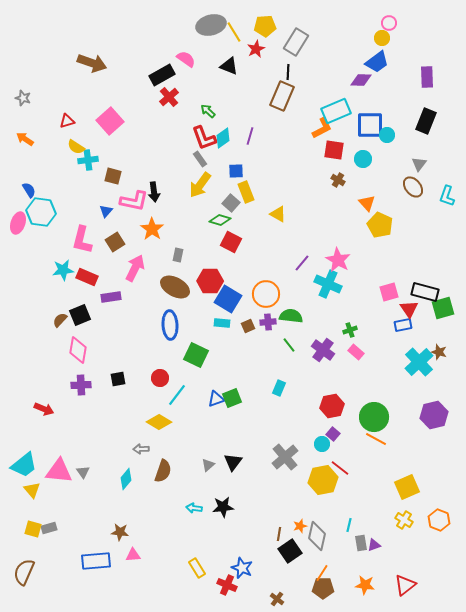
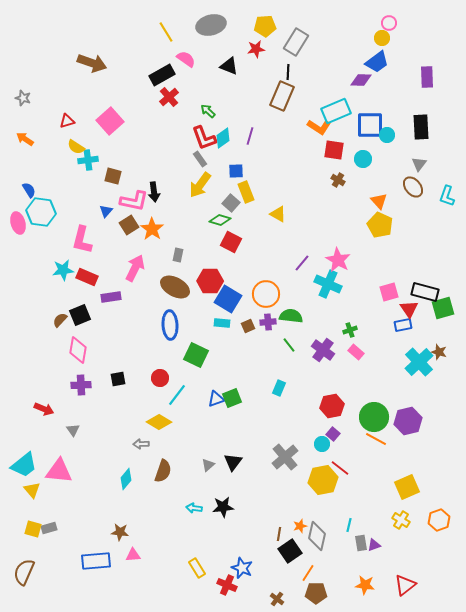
yellow line at (234, 32): moved 68 px left
red star at (256, 49): rotated 18 degrees clockwise
black rectangle at (426, 121): moved 5 px left, 6 px down; rotated 25 degrees counterclockwise
orange L-shape at (322, 128): moved 3 px left, 1 px up; rotated 60 degrees clockwise
orange triangle at (367, 203): moved 12 px right, 2 px up
pink ellipse at (18, 223): rotated 35 degrees counterclockwise
brown square at (115, 242): moved 14 px right, 17 px up
purple hexagon at (434, 415): moved 26 px left, 6 px down
gray arrow at (141, 449): moved 5 px up
gray triangle at (83, 472): moved 10 px left, 42 px up
yellow cross at (404, 520): moved 3 px left
orange hexagon at (439, 520): rotated 20 degrees clockwise
orange line at (322, 573): moved 14 px left
brown pentagon at (323, 588): moved 7 px left, 5 px down
